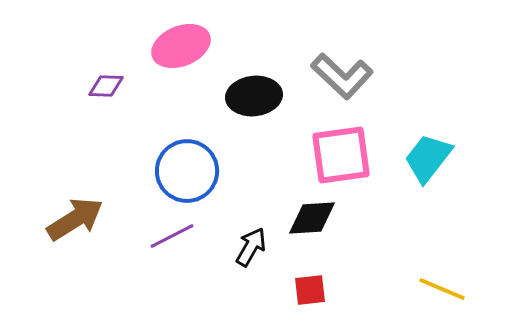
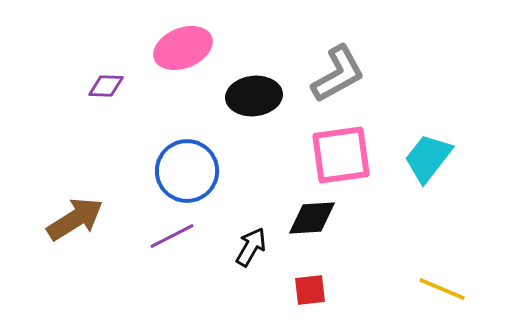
pink ellipse: moved 2 px right, 2 px down
gray L-shape: moved 4 px left, 2 px up; rotated 72 degrees counterclockwise
